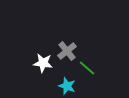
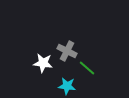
gray cross: rotated 24 degrees counterclockwise
cyan star: rotated 12 degrees counterclockwise
